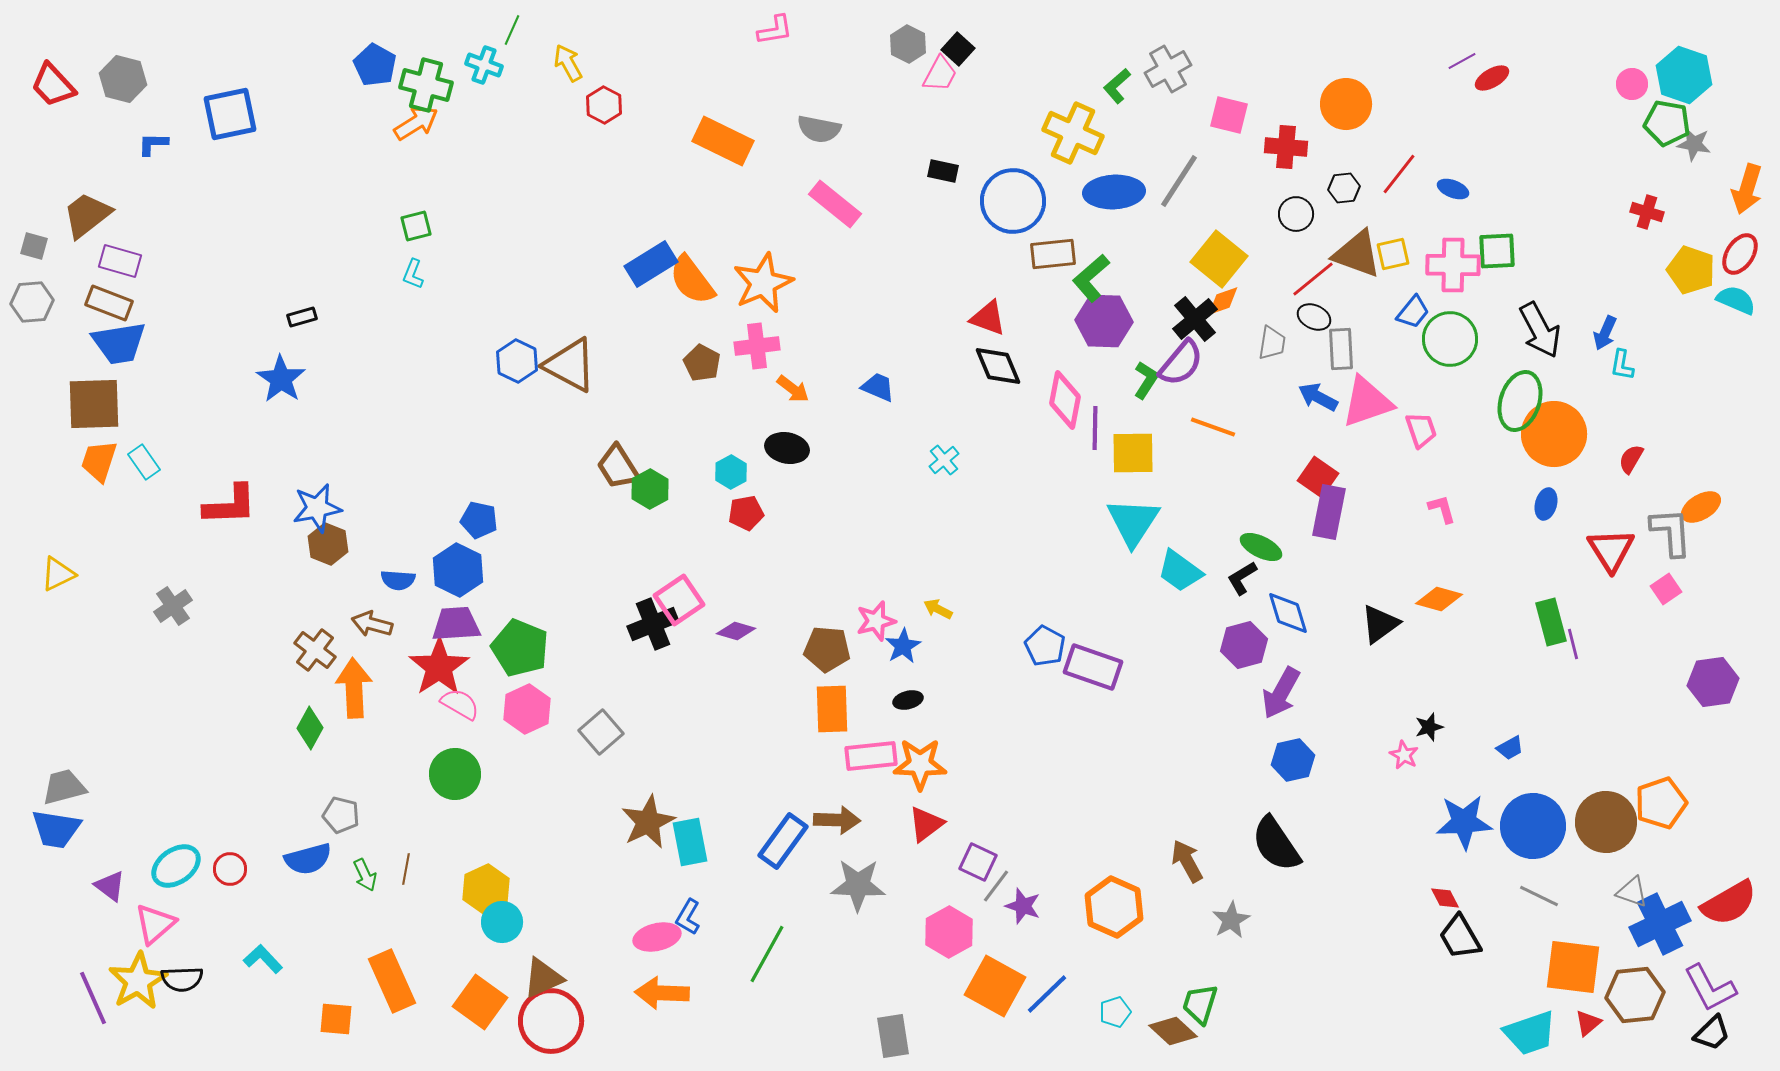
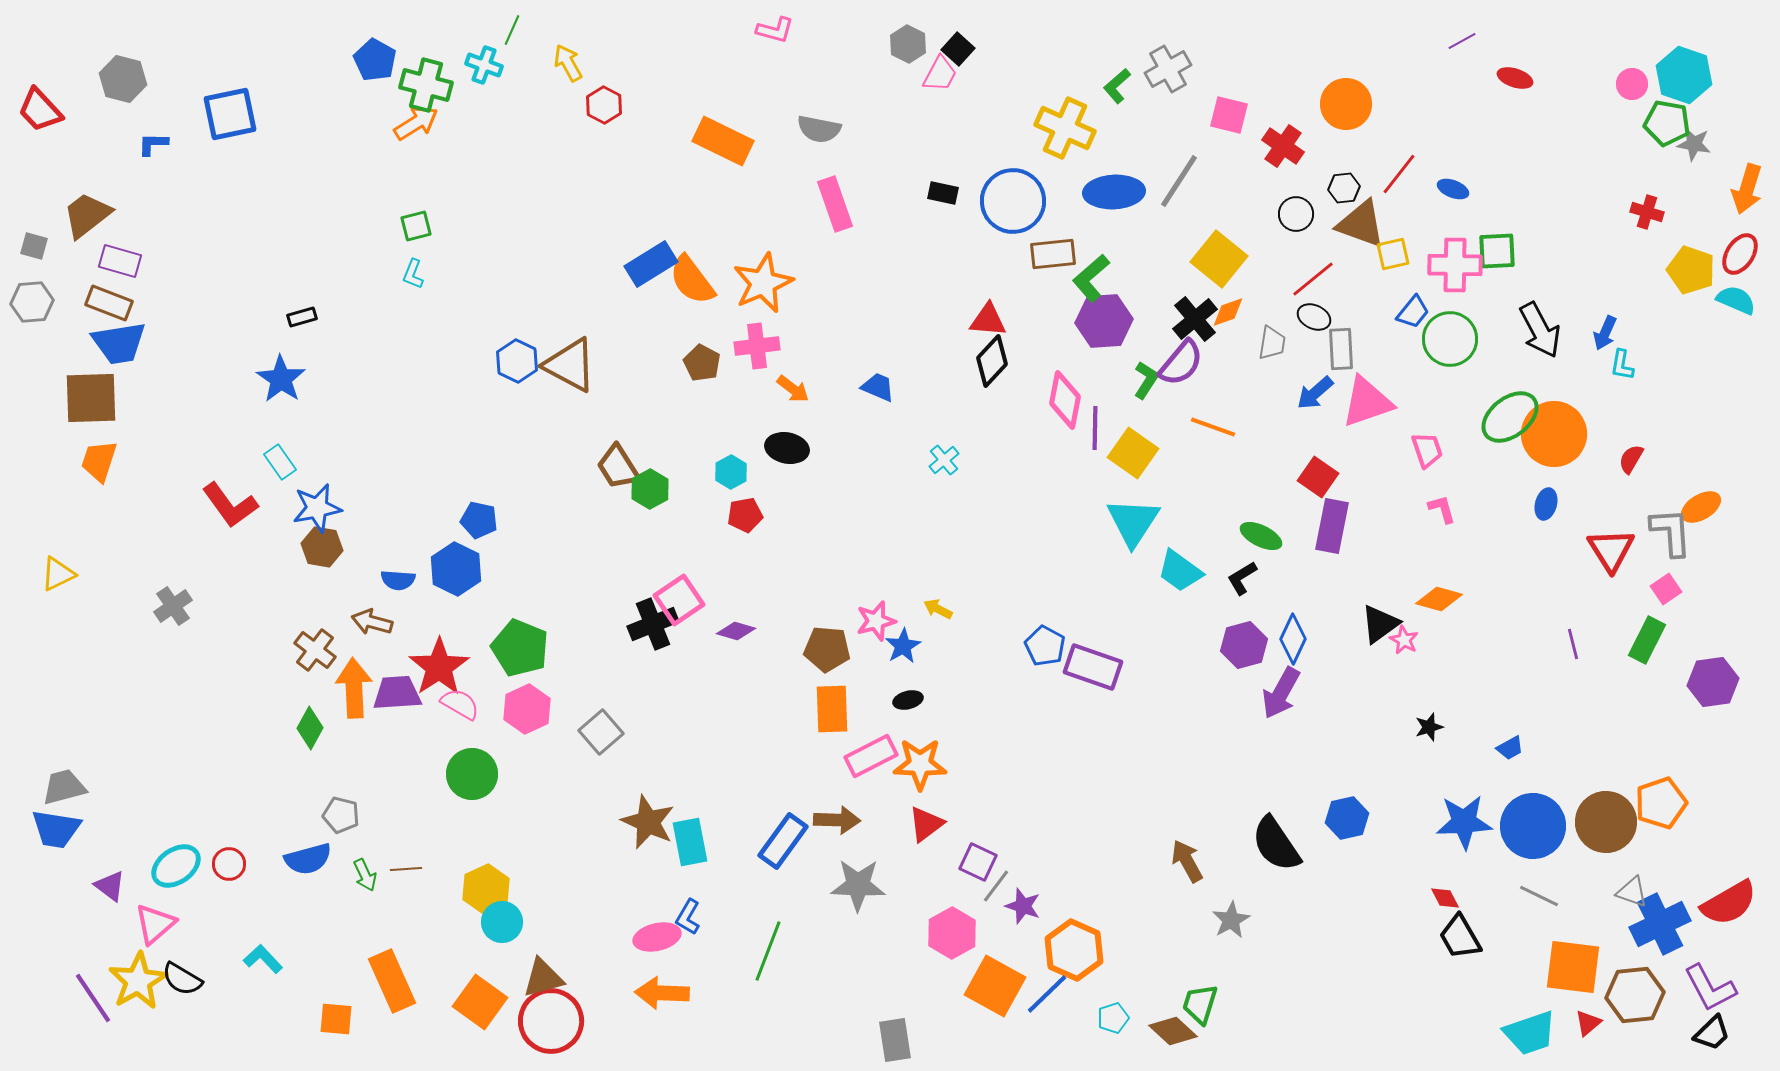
pink L-shape at (775, 30): rotated 24 degrees clockwise
purple line at (1462, 61): moved 20 px up
blue pentagon at (375, 65): moved 5 px up
red ellipse at (1492, 78): moved 23 px right; rotated 48 degrees clockwise
red trapezoid at (53, 85): moved 13 px left, 25 px down
yellow cross at (1073, 133): moved 8 px left, 5 px up
red cross at (1286, 147): moved 3 px left, 1 px up; rotated 30 degrees clockwise
black rectangle at (943, 171): moved 22 px down
pink rectangle at (835, 204): rotated 32 degrees clockwise
brown triangle at (1357, 254): moved 4 px right, 30 px up
pink cross at (1453, 265): moved 2 px right
orange diamond at (1223, 301): moved 5 px right, 11 px down
red triangle at (988, 318): moved 2 px down; rotated 15 degrees counterclockwise
purple hexagon at (1104, 321): rotated 6 degrees counterclockwise
black diamond at (998, 366): moved 6 px left, 5 px up; rotated 66 degrees clockwise
blue arrow at (1318, 397): moved 3 px left, 4 px up; rotated 69 degrees counterclockwise
green ellipse at (1520, 401): moved 10 px left, 16 px down; rotated 34 degrees clockwise
brown square at (94, 404): moved 3 px left, 6 px up
pink trapezoid at (1421, 430): moved 6 px right, 20 px down
yellow square at (1133, 453): rotated 36 degrees clockwise
cyan rectangle at (144, 462): moved 136 px right
red L-shape at (230, 505): rotated 56 degrees clockwise
purple rectangle at (1329, 512): moved 3 px right, 14 px down
red pentagon at (746, 513): moved 1 px left, 2 px down
brown hexagon at (328, 544): moved 6 px left, 3 px down; rotated 12 degrees counterclockwise
green ellipse at (1261, 547): moved 11 px up
blue hexagon at (458, 570): moved 2 px left, 1 px up
blue diamond at (1288, 613): moved 5 px right, 26 px down; rotated 42 degrees clockwise
green rectangle at (1551, 622): moved 96 px right, 18 px down; rotated 42 degrees clockwise
brown arrow at (372, 624): moved 2 px up
purple trapezoid at (456, 624): moved 59 px left, 69 px down
pink star at (1404, 755): moved 115 px up
pink rectangle at (871, 756): rotated 21 degrees counterclockwise
blue hexagon at (1293, 760): moved 54 px right, 58 px down
green circle at (455, 774): moved 17 px right
brown star at (648, 822): rotated 22 degrees counterclockwise
red circle at (230, 869): moved 1 px left, 5 px up
brown line at (406, 869): rotated 76 degrees clockwise
orange hexagon at (1114, 907): moved 40 px left, 43 px down
pink hexagon at (949, 932): moved 3 px right, 1 px down
green line at (767, 954): moved 1 px right, 3 px up; rotated 8 degrees counterclockwise
brown triangle at (543, 978): rotated 9 degrees clockwise
black semicircle at (182, 979): rotated 33 degrees clockwise
purple line at (93, 998): rotated 10 degrees counterclockwise
cyan pentagon at (1115, 1012): moved 2 px left, 6 px down
gray rectangle at (893, 1036): moved 2 px right, 4 px down
